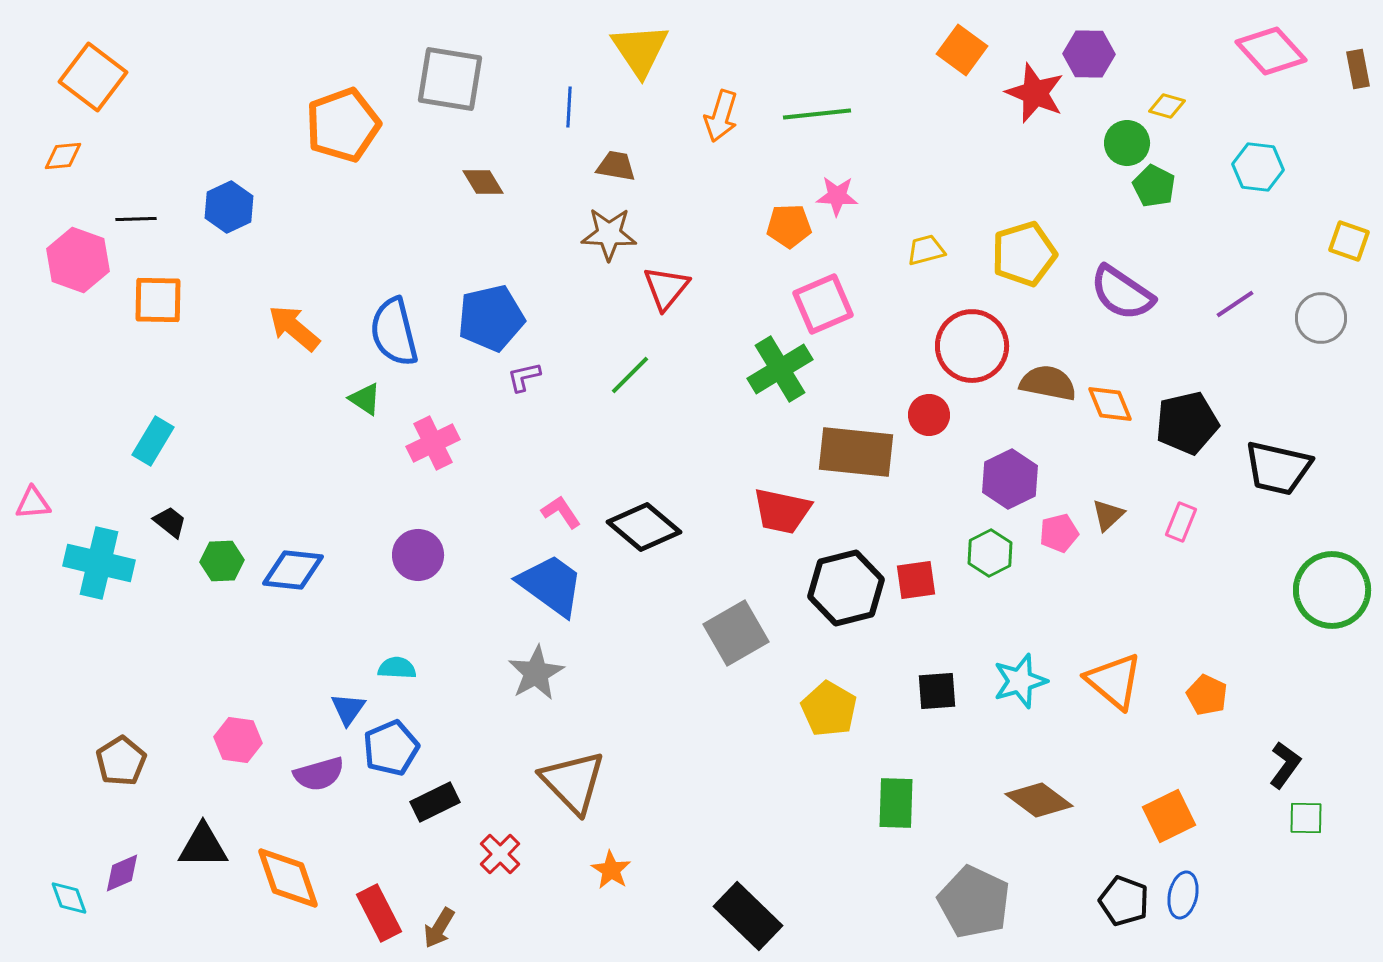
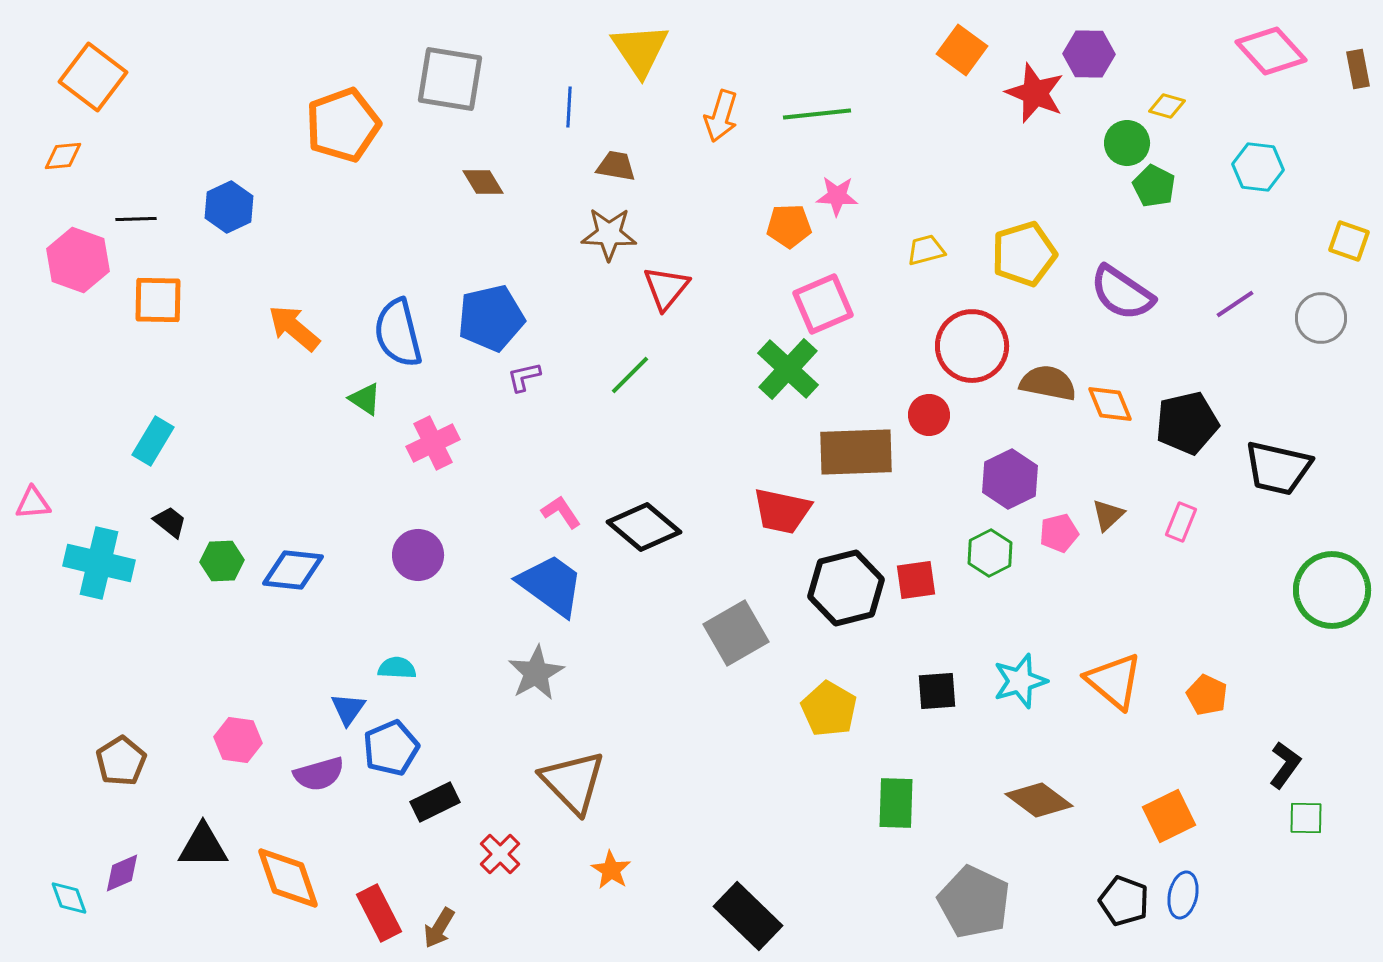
blue semicircle at (394, 332): moved 4 px right, 1 px down
green cross at (780, 369): moved 8 px right; rotated 16 degrees counterclockwise
brown rectangle at (856, 452): rotated 8 degrees counterclockwise
